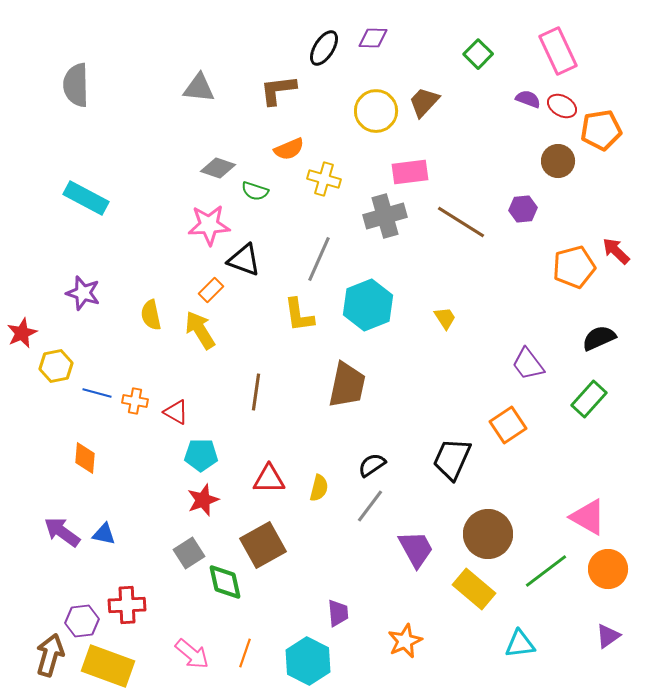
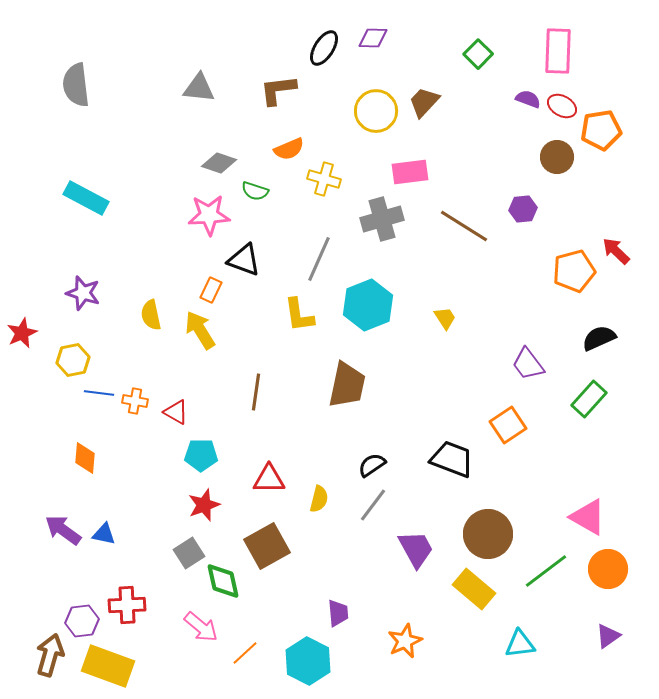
pink rectangle at (558, 51): rotated 27 degrees clockwise
gray semicircle at (76, 85): rotated 6 degrees counterclockwise
brown circle at (558, 161): moved 1 px left, 4 px up
gray diamond at (218, 168): moved 1 px right, 5 px up
gray cross at (385, 216): moved 3 px left, 3 px down
brown line at (461, 222): moved 3 px right, 4 px down
pink star at (209, 225): moved 10 px up
orange pentagon at (574, 267): moved 4 px down
orange rectangle at (211, 290): rotated 20 degrees counterclockwise
yellow hexagon at (56, 366): moved 17 px right, 6 px up
blue line at (97, 393): moved 2 px right; rotated 8 degrees counterclockwise
black trapezoid at (452, 459): rotated 87 degrees clockwise
yellow semicircle at (319, 488): moved 11 px down
red star at (203, 500): moved 1 px right, 5 px down
gray line at (370, 506): moved 3 px right, 1 px up
purple arrow at (62, 532): moved 1 px right, 2 px up
brown square at (263, 545): moved 4 px right, 1 px down
green diamond at (225, 582): moved 2 px left, 1 px up
orange line at (245, 653): rotated 28 degrees clockwise
pink arrow at (192, 654): moved 9 px right, 27 px up
